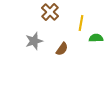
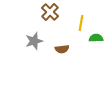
brown semicircle: rotated 48 degrees clockwise
